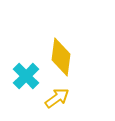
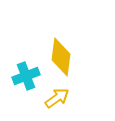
cyan cross: rotated 24 degrees clockwise
